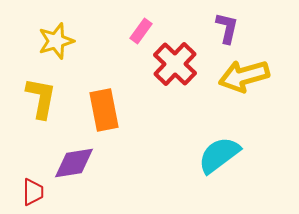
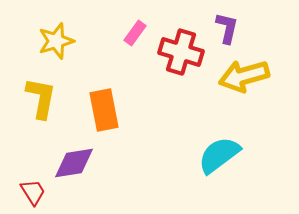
pink rectangle: moved 6 px left, 2 px down
red cross: moved 6 px right, 12 px up; rotated 27 degrees counterclockwise
red trapezoid: rotated 32 degrees counterclockwise
